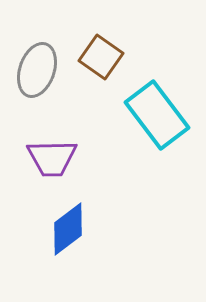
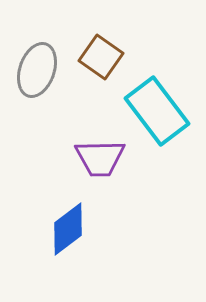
cyan rectangle: moved 4 px up
purple trapezoid: moved 48 px right
